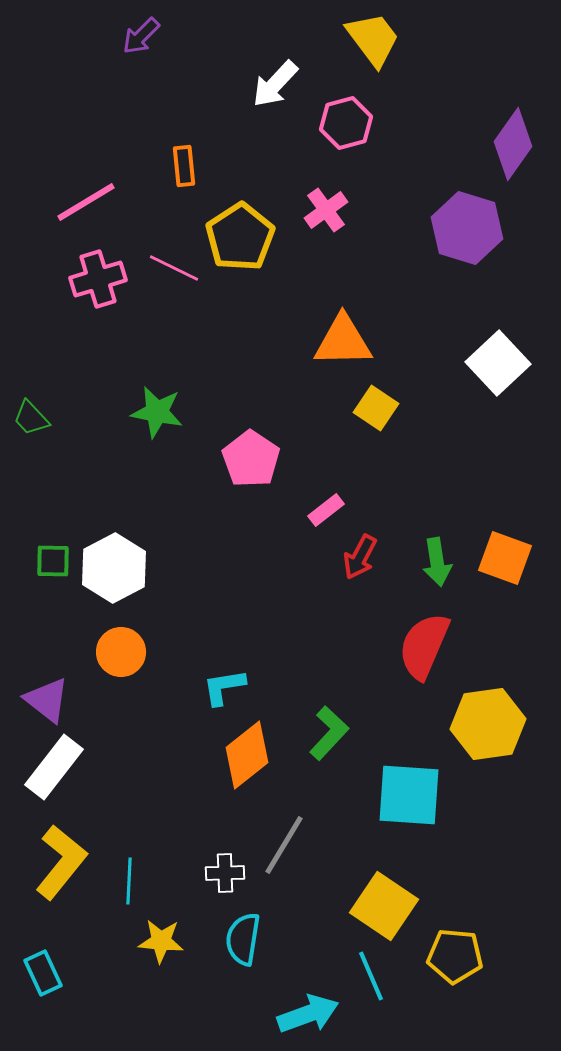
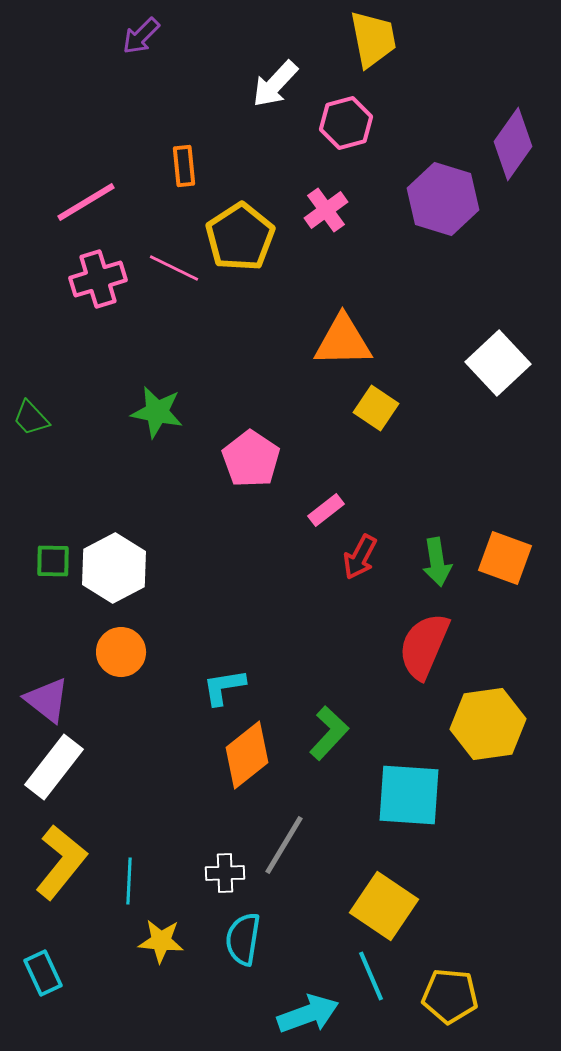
yellow trapezoid at (373, 39): rotated 26 degrees clockwise
purple hexagon at (467, 228): moved 24 px left, 29 px up
yellow pentagon at (455, 956): moved 5 px left, 40 px down
